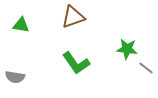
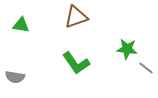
brown triangle: moved 3 px right
